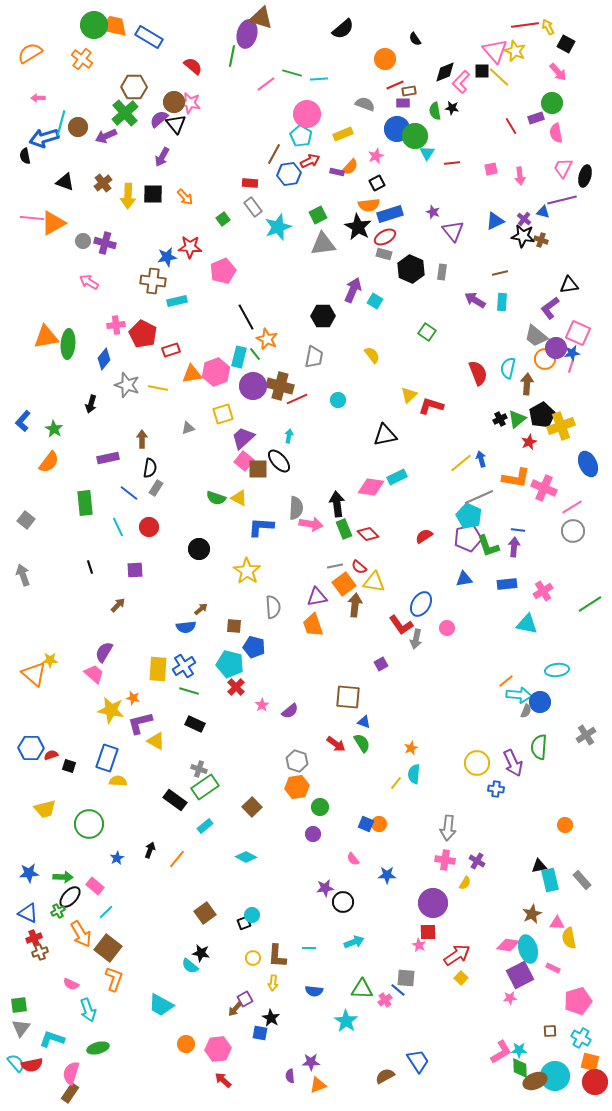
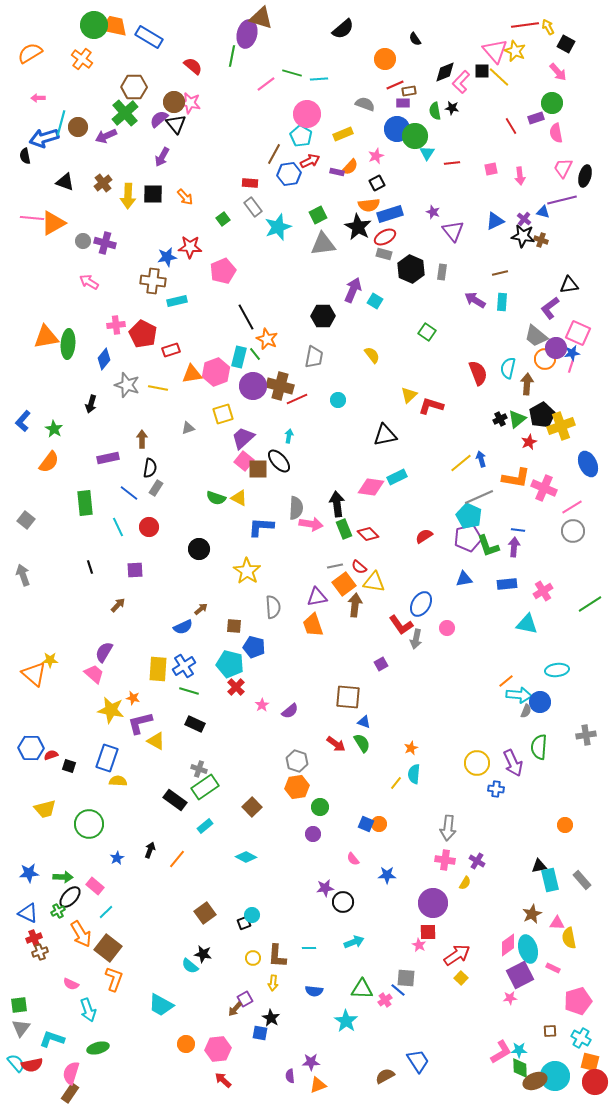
blue semicircle at (186, 627): moved 3 px left; rotated 18 degrees counterclockwise
gray cross at (586, 735): rotated 24 degrees clockwise
pink diamond at (508, 945): rotated 45 degrees counterclockwise
black star at (201, 953): moved 2 px right, 1 px down
